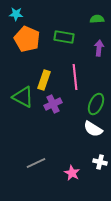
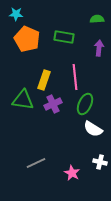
green triangle: moved 3 px down; rotated 20 degrees counterclockwise
green ellipse: moved 11 px left
